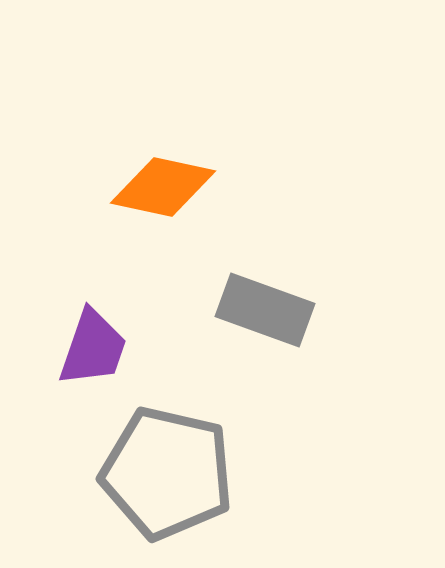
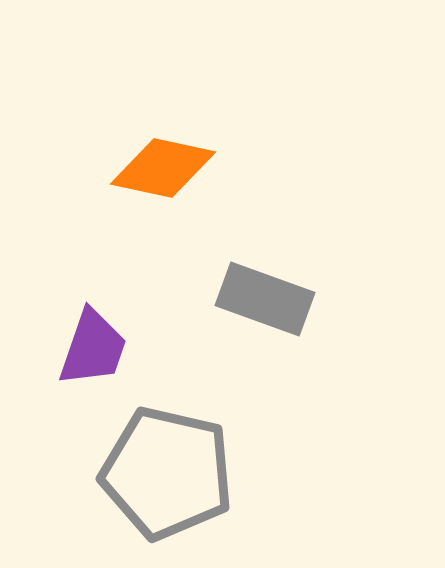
orange diamond: moved 19 px up
gray rectangle: moved 11 px up
